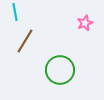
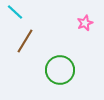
cyan line: rotated 36 degrees counterclockwise
